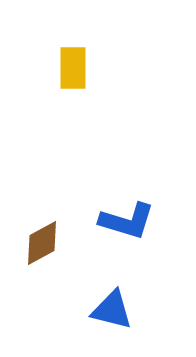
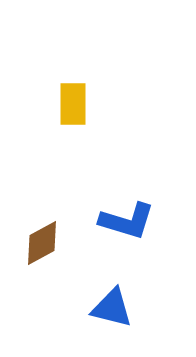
yellow rectangle: moved 36 px down
blue triangle: moved 2 px up
